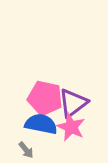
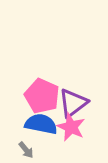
pink pentagon: moved 3 px left, 2 px up; rotated 12 degrees clockwise
